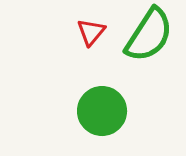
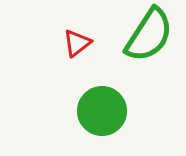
red triangle: moved 14 px left, 11 px down; rotated 12 degrees clockwise
